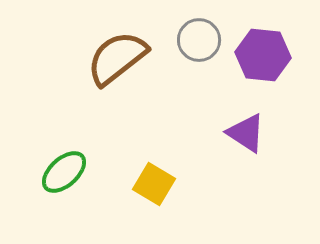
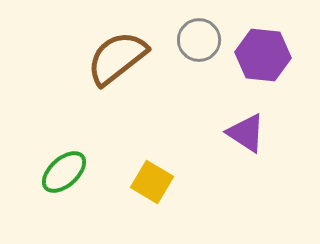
yellow square: moved 2 px left, 2 px up
